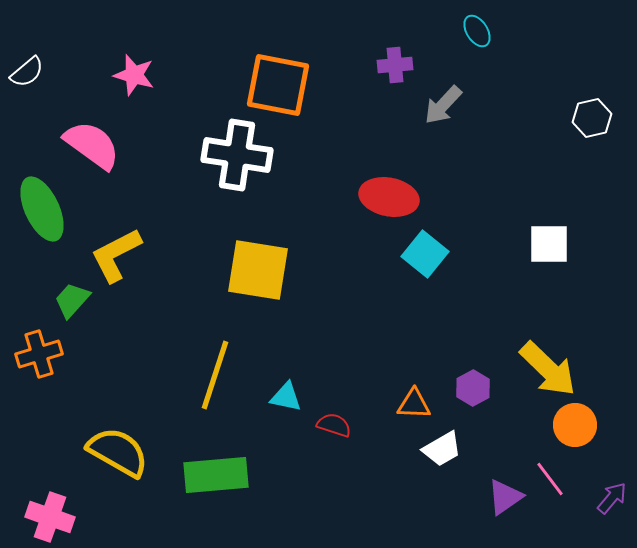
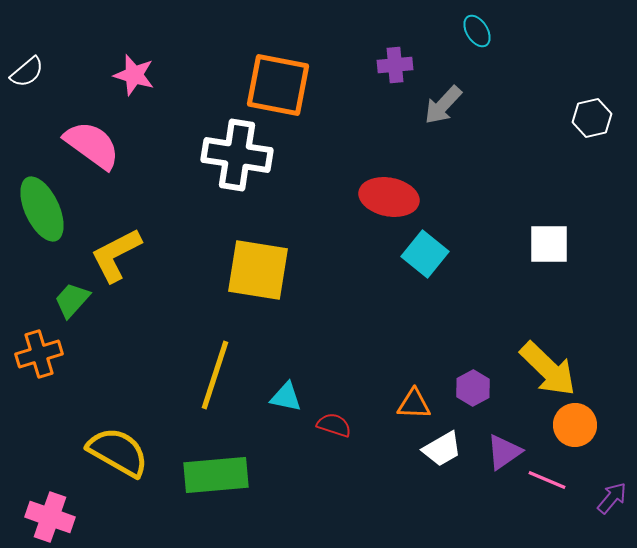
pink line: moved 3 px left, 1 px down; rotated 30 degrees counterclockwise
purple triangle: moved 1 px left, 45 px up
